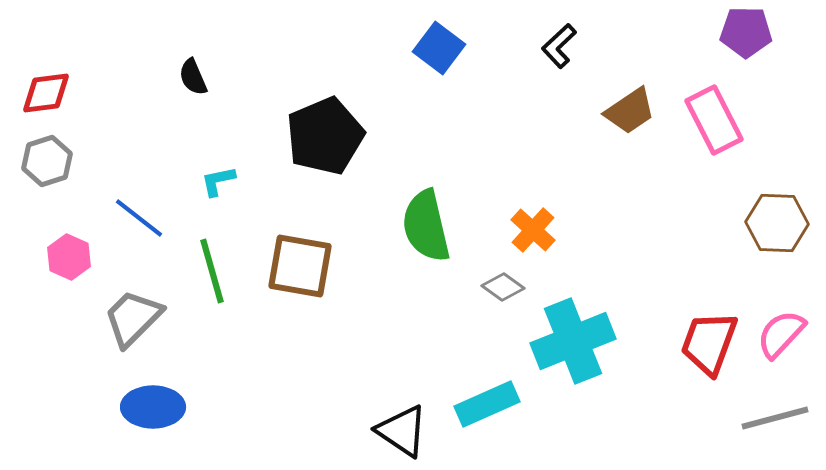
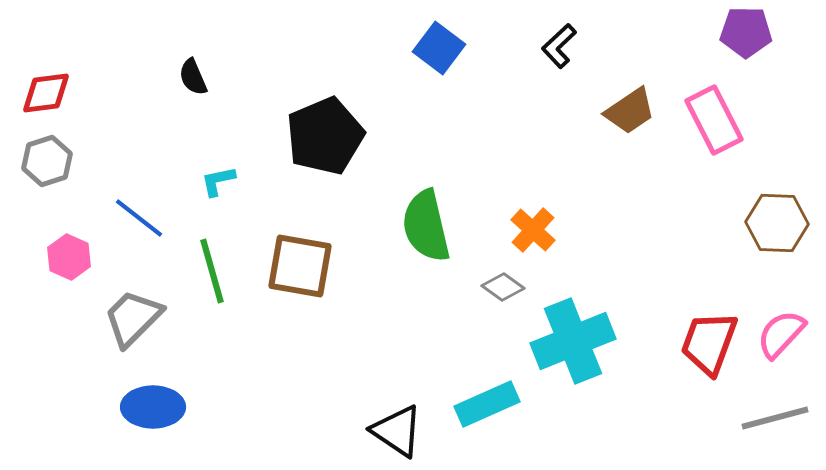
black triangle: moved 5 px left
